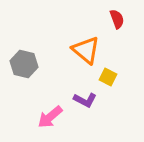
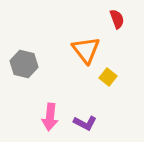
orange triangle: rotated 12 degrees clockwise
yellow square: rotated 12 degrees clockwise
purple L-shape: moved 23 px down
pink arrow: rotated 44 degrees counterclockwise
